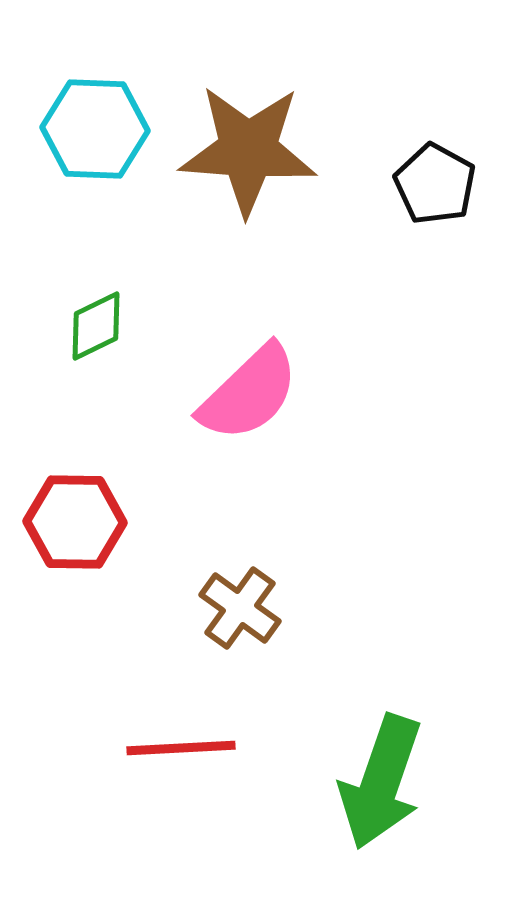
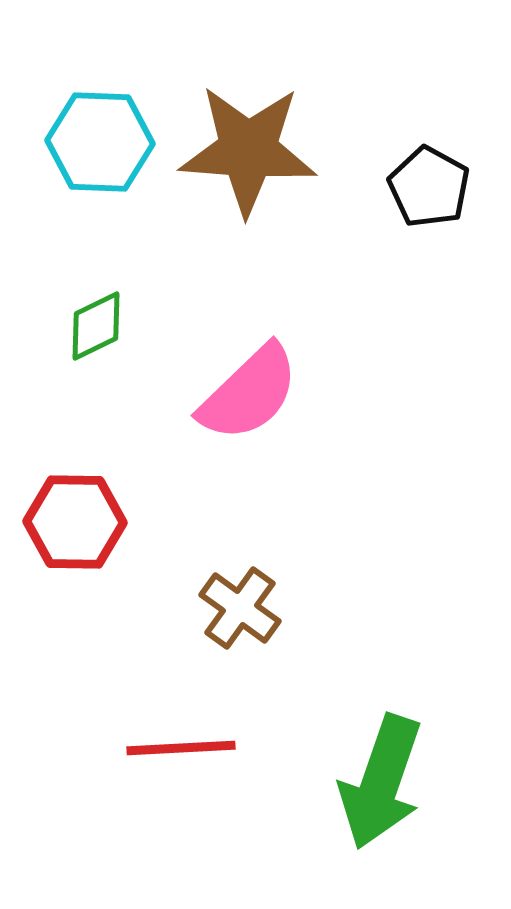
cyan hexagon: moved 5 px right, 13 px down
black pentagon: moved 6 px left, 3 px down
